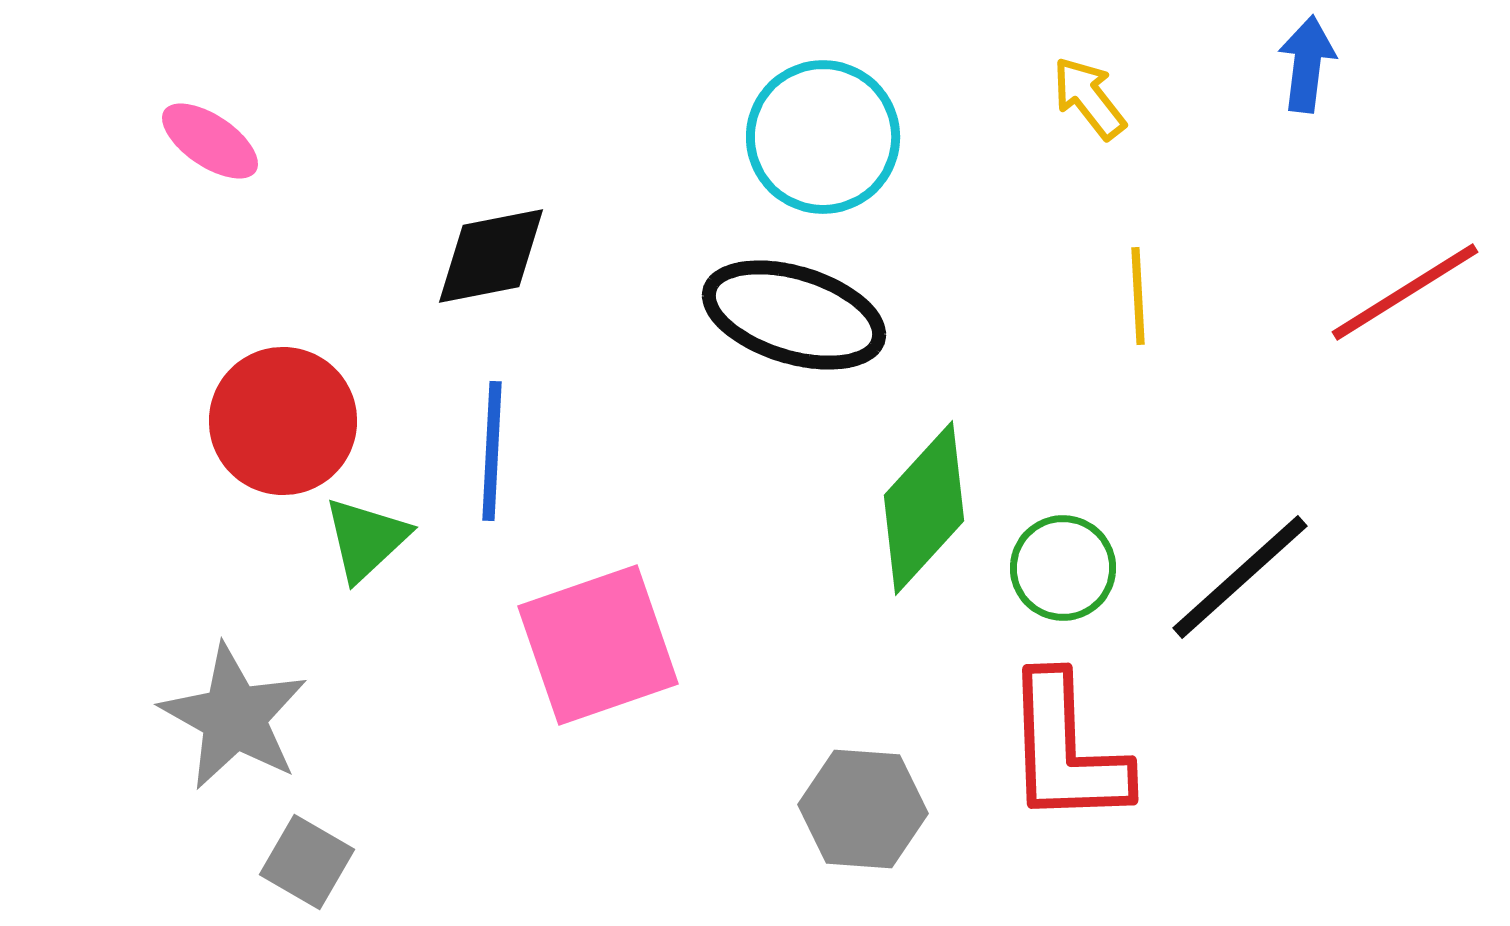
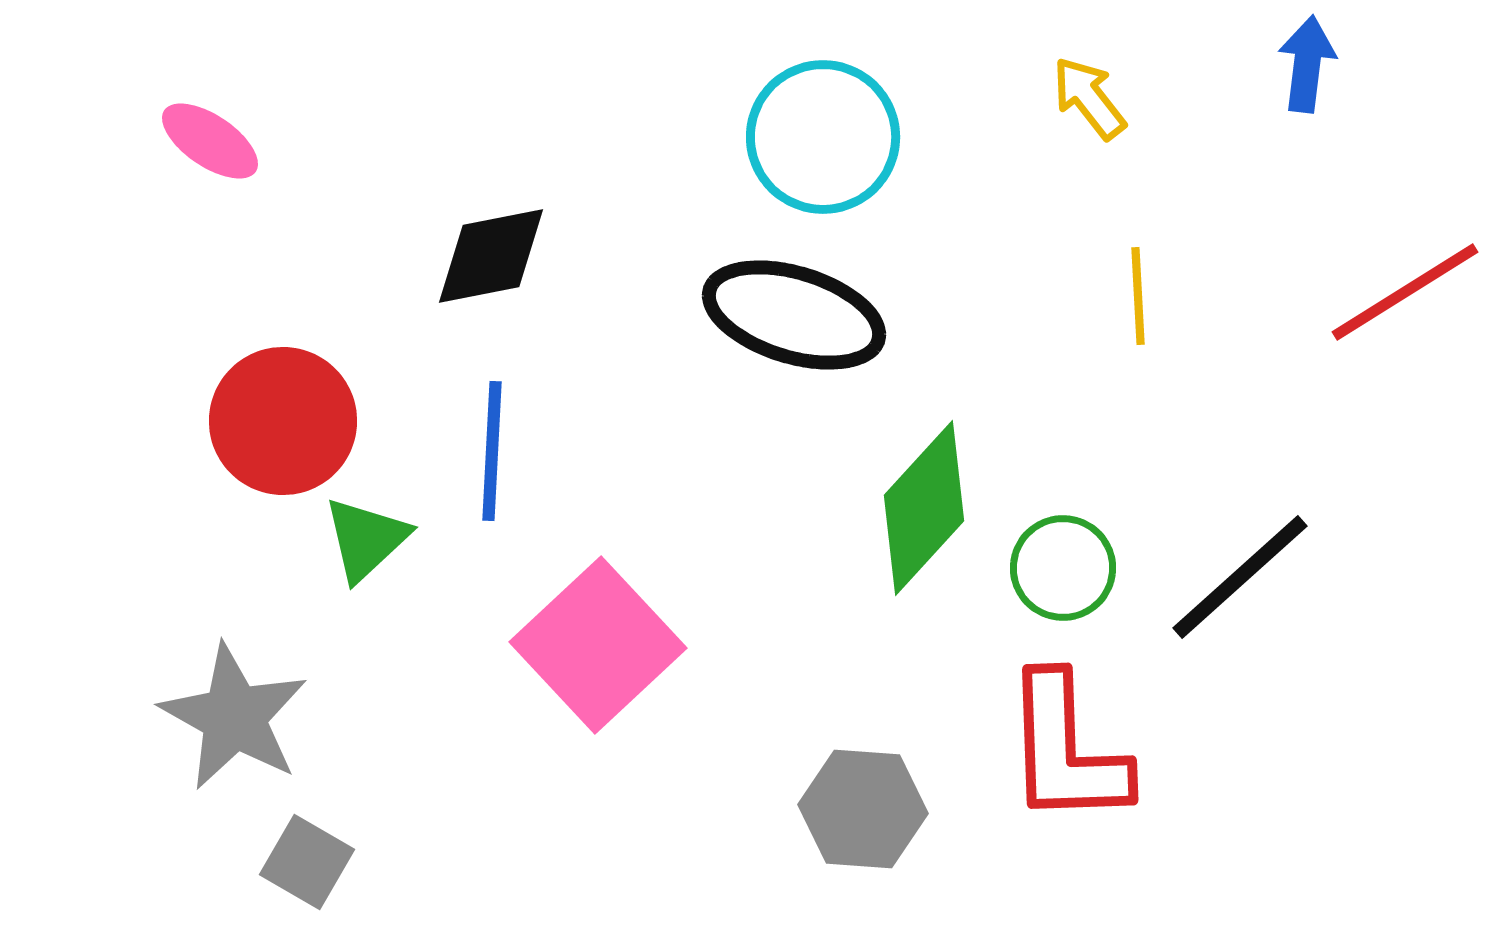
pink square: rotated 24 degrees counterclockwise
